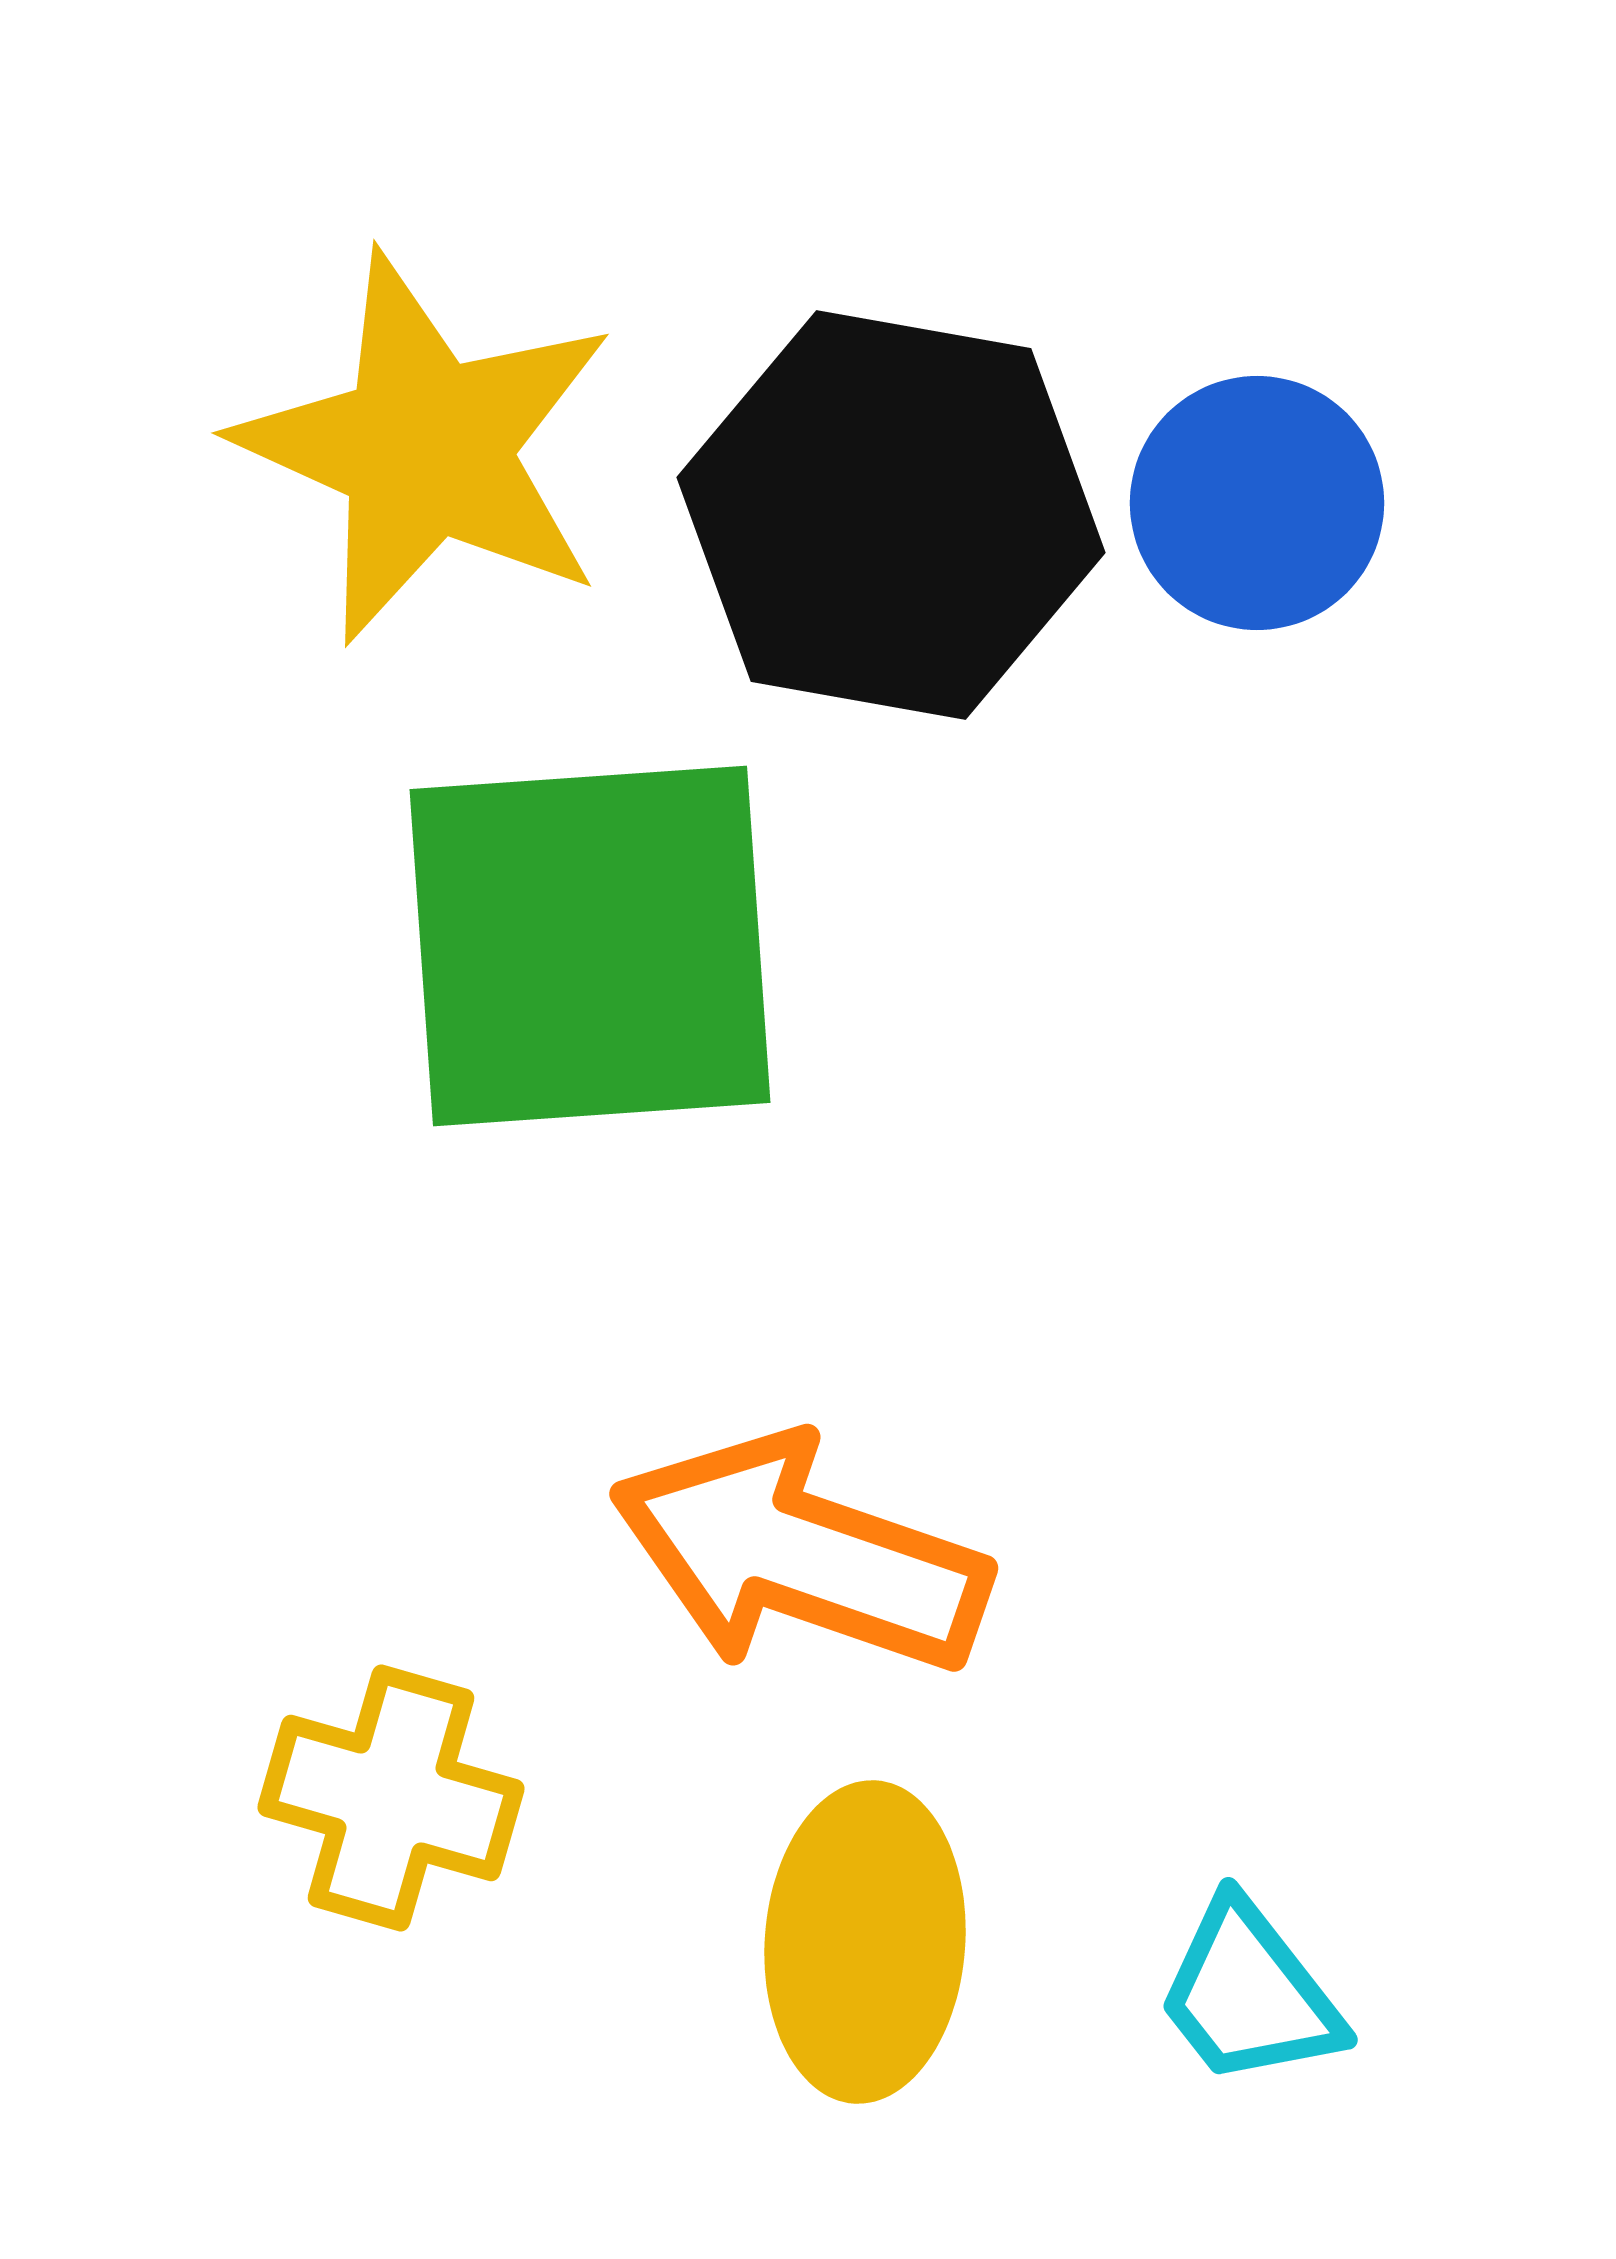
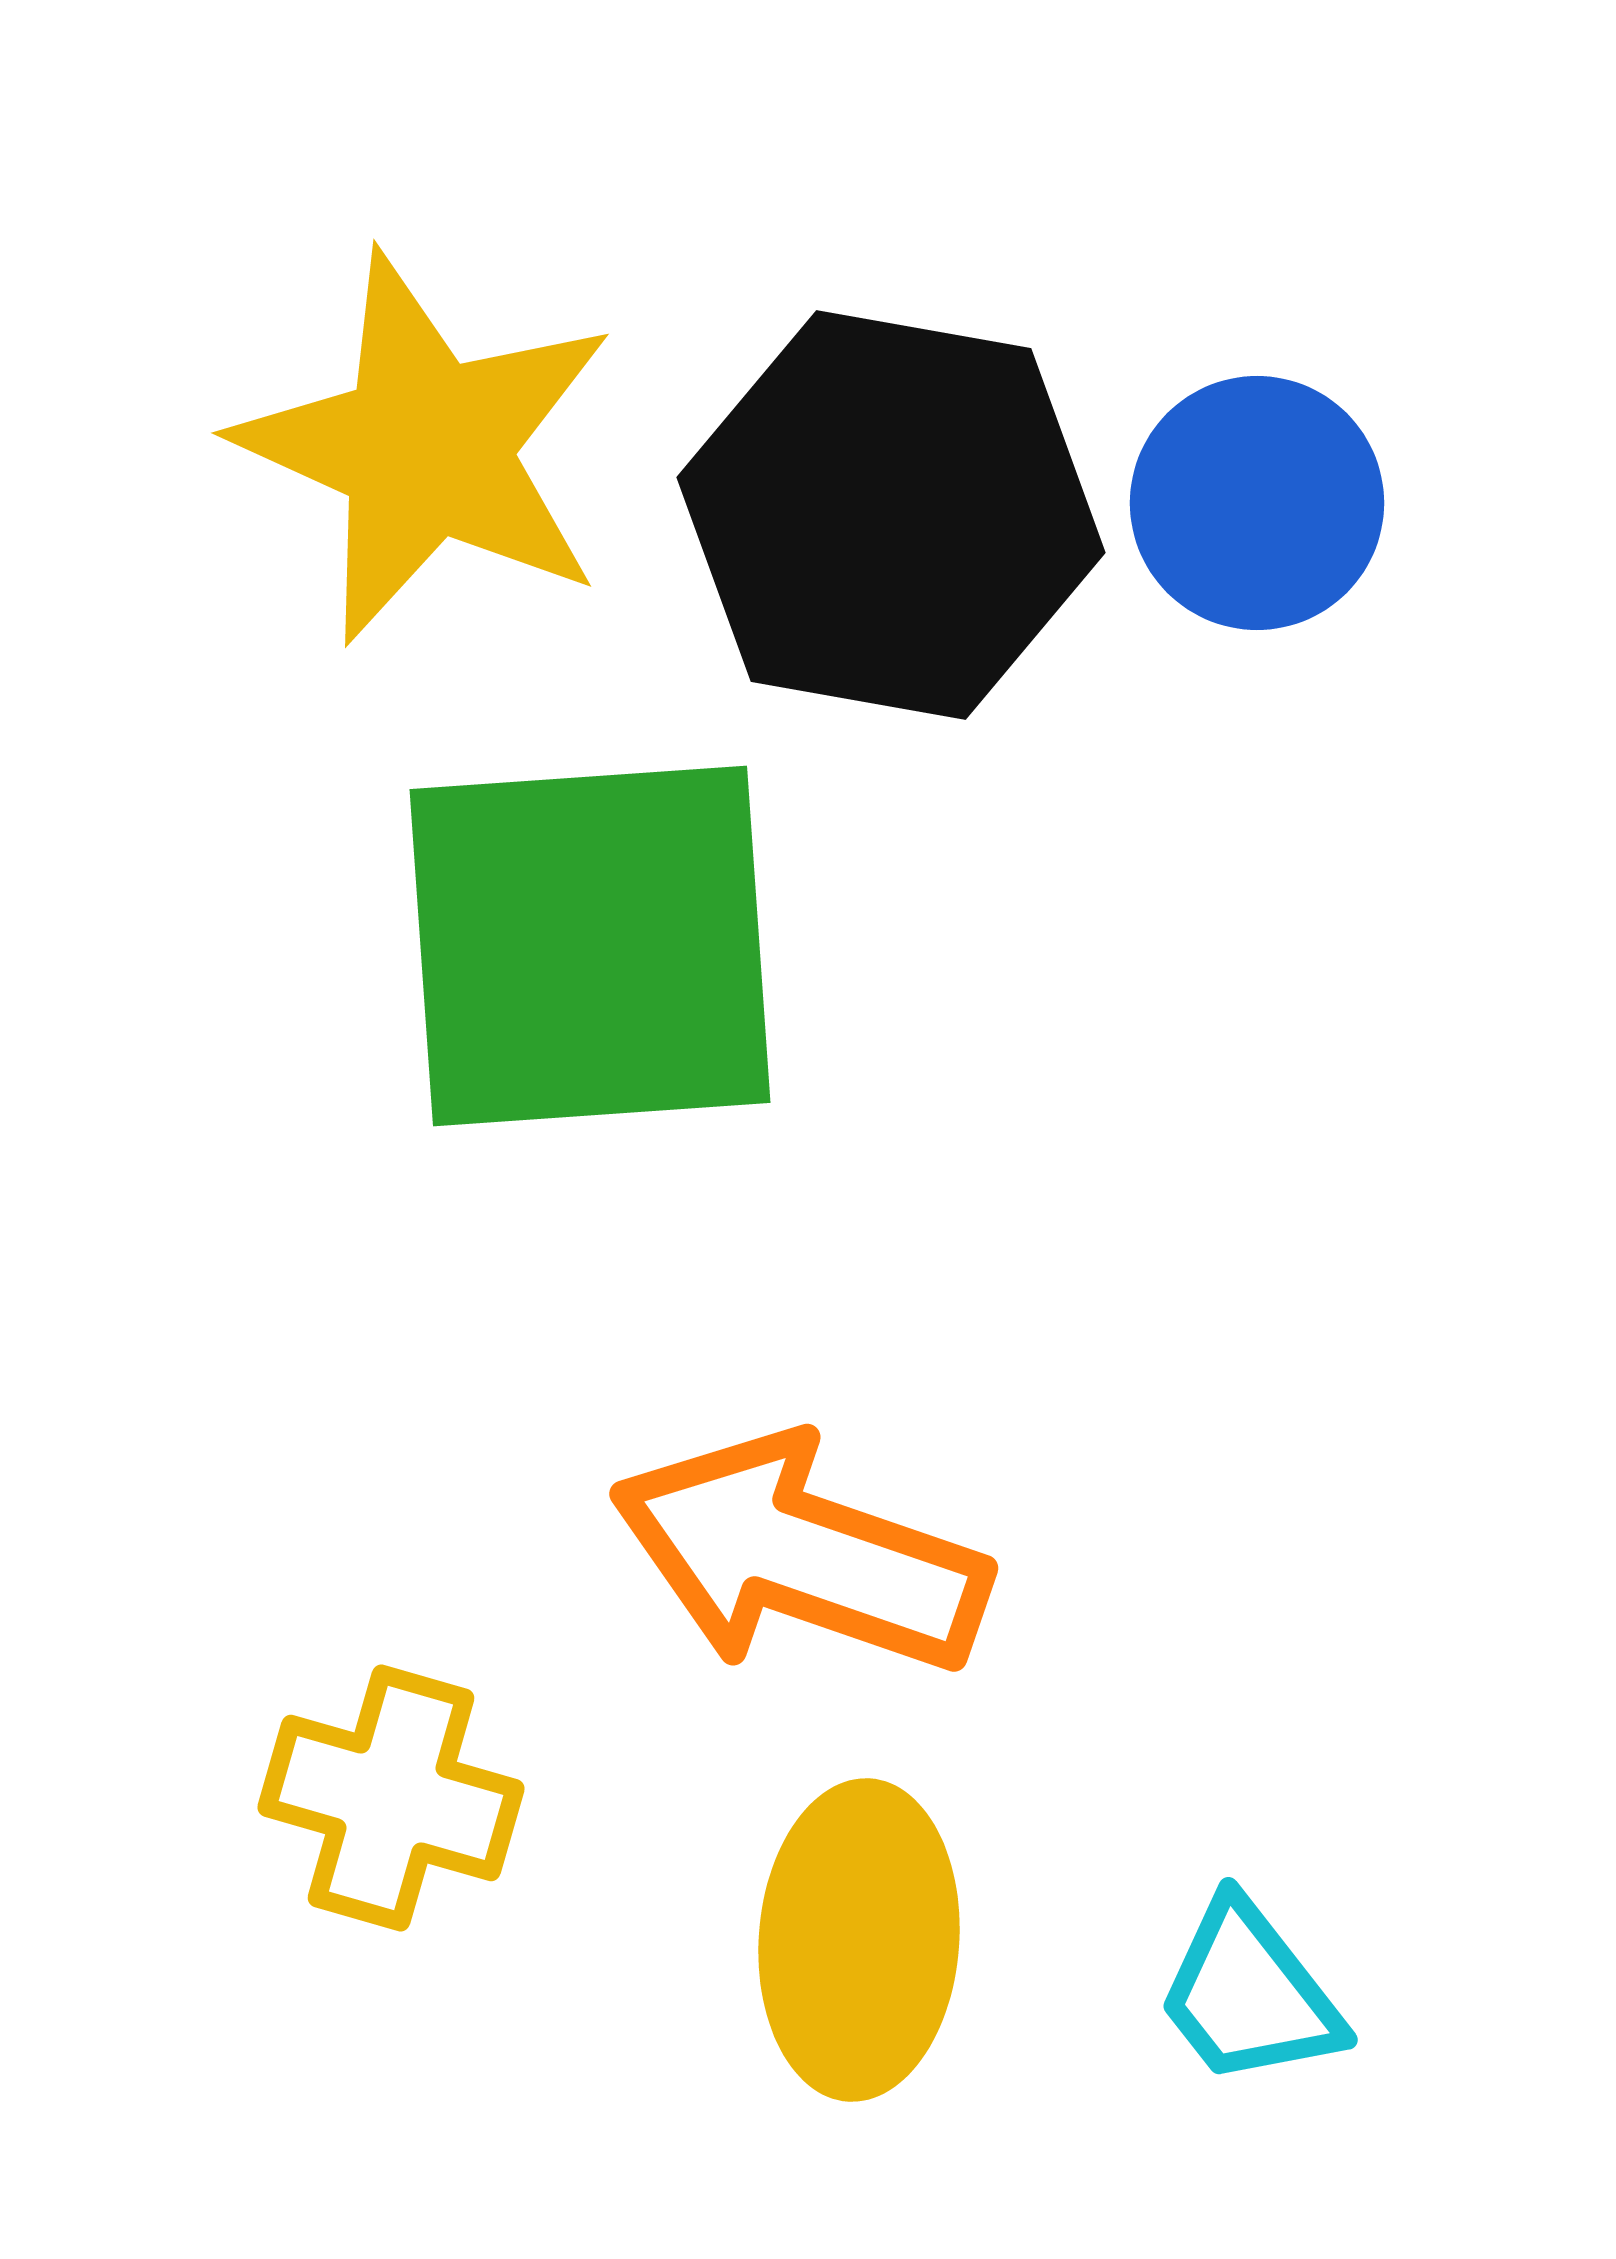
yellow ellipse: moved 6 px left, 2 px up
